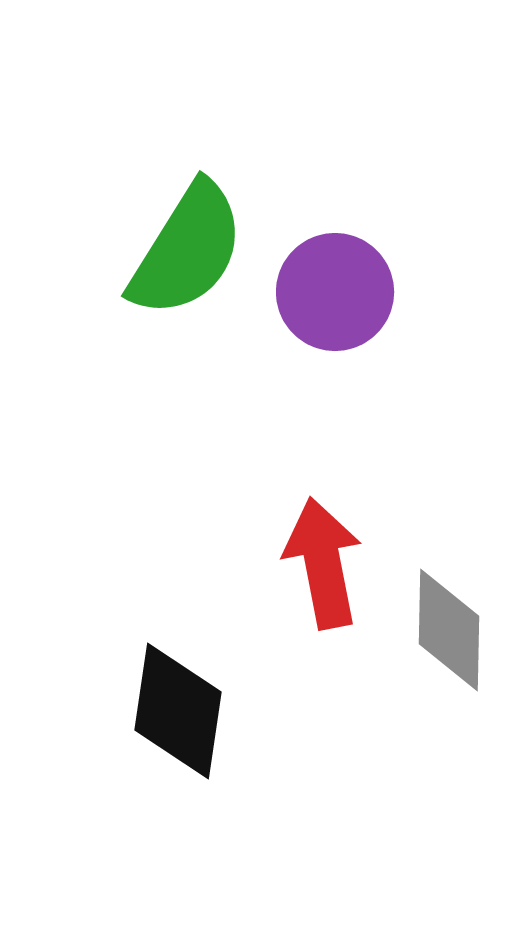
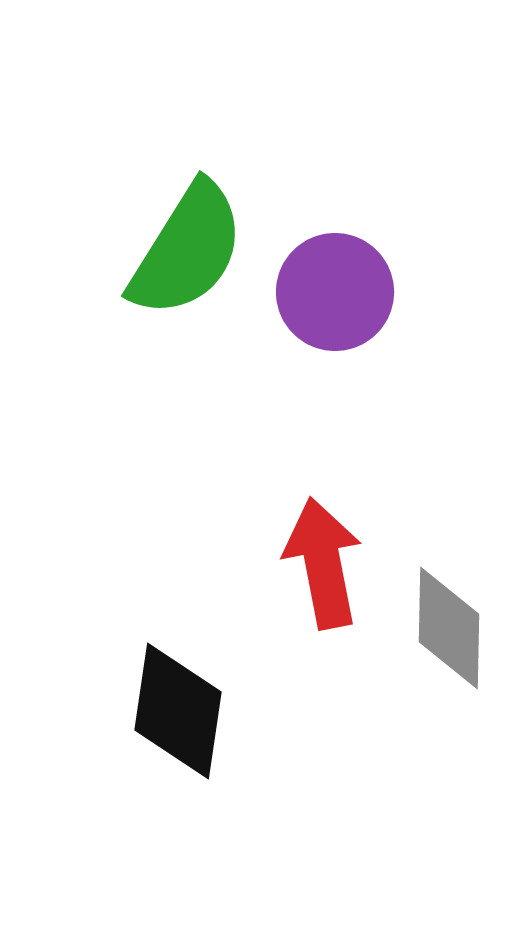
gray diamond: moved 2 px up
